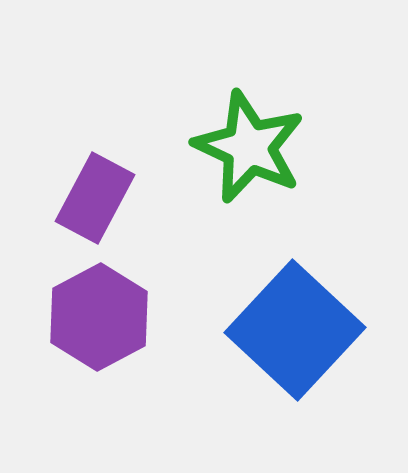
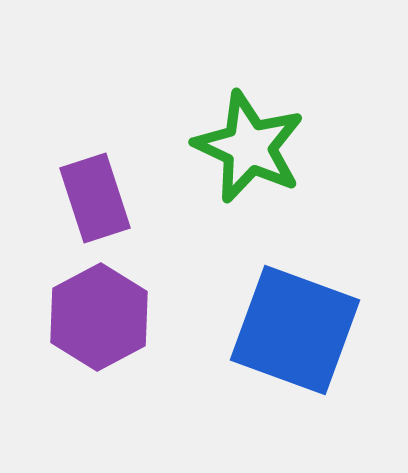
purple rectangle: rotated 46 degrees counterclockwise
blue square: rotated 23 degrees counterclockwise
